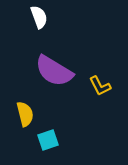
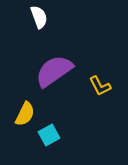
purple semicircle: rotated 114 degrees clockwise
yellow semicircle: rotated 40 degrees clockwise
cyan square: moved 1 px right, 5 px up; rotated 10 degrees counterclockwise
